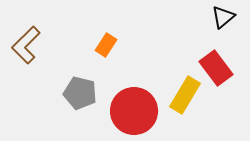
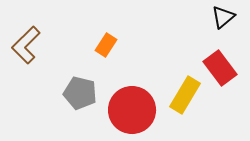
red rectangle: moved 4 px right
red circle: moved 2 px left, 1 px up
